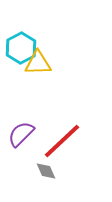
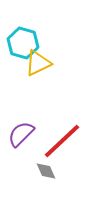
cyan hexagon: moved 2 px right, 5 px up; rotated 16 degrees counterclockwise
yellow triangle: rotated 24 degrees counterclockwise
